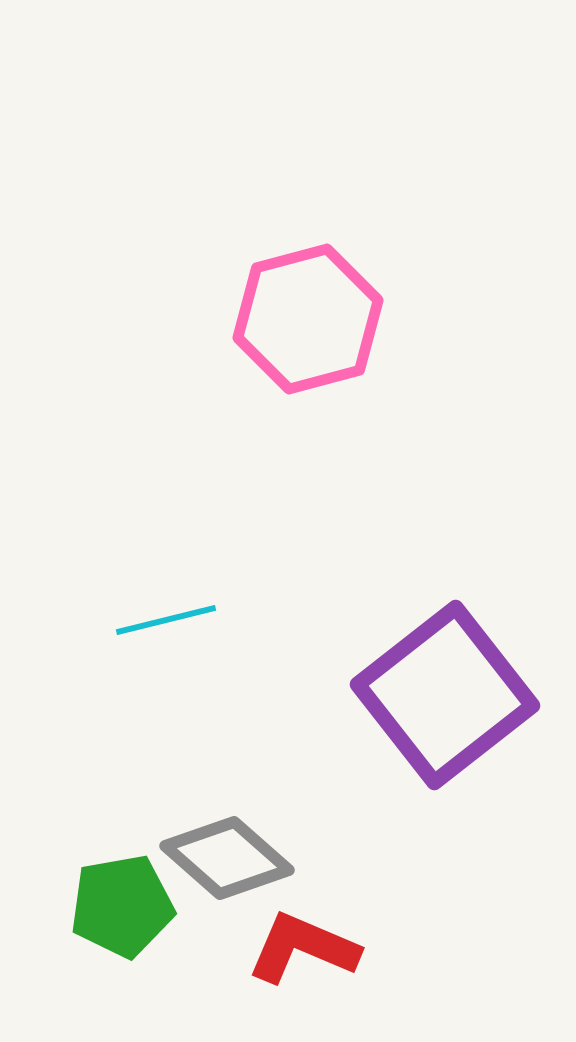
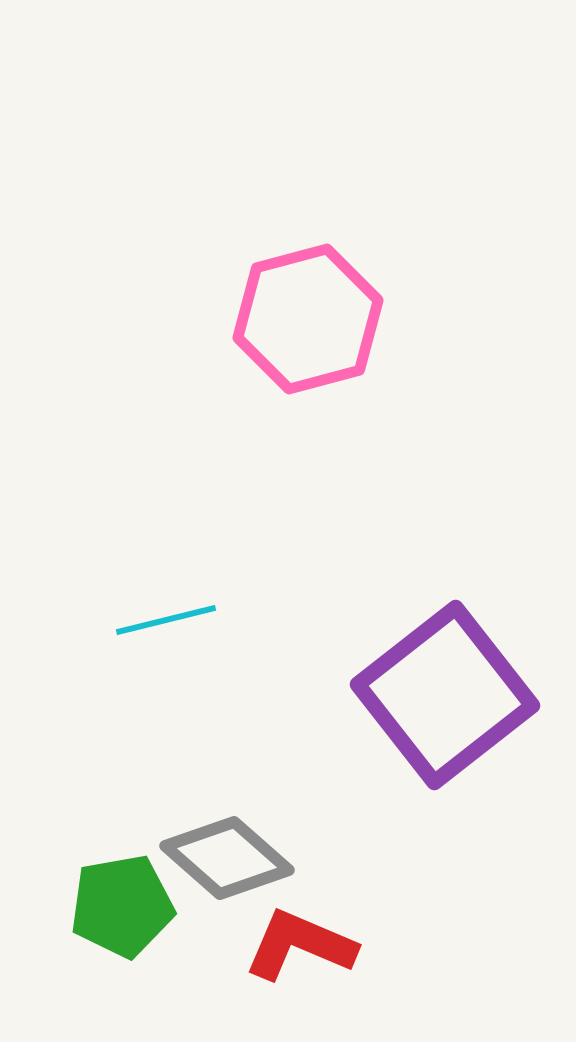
red L-shape: moved 3 px left, 3 px up
